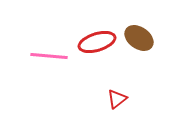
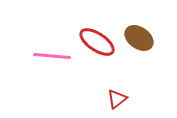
red ellipse: rotated 51 degrees clockwise
pink line: moved 3 px right
